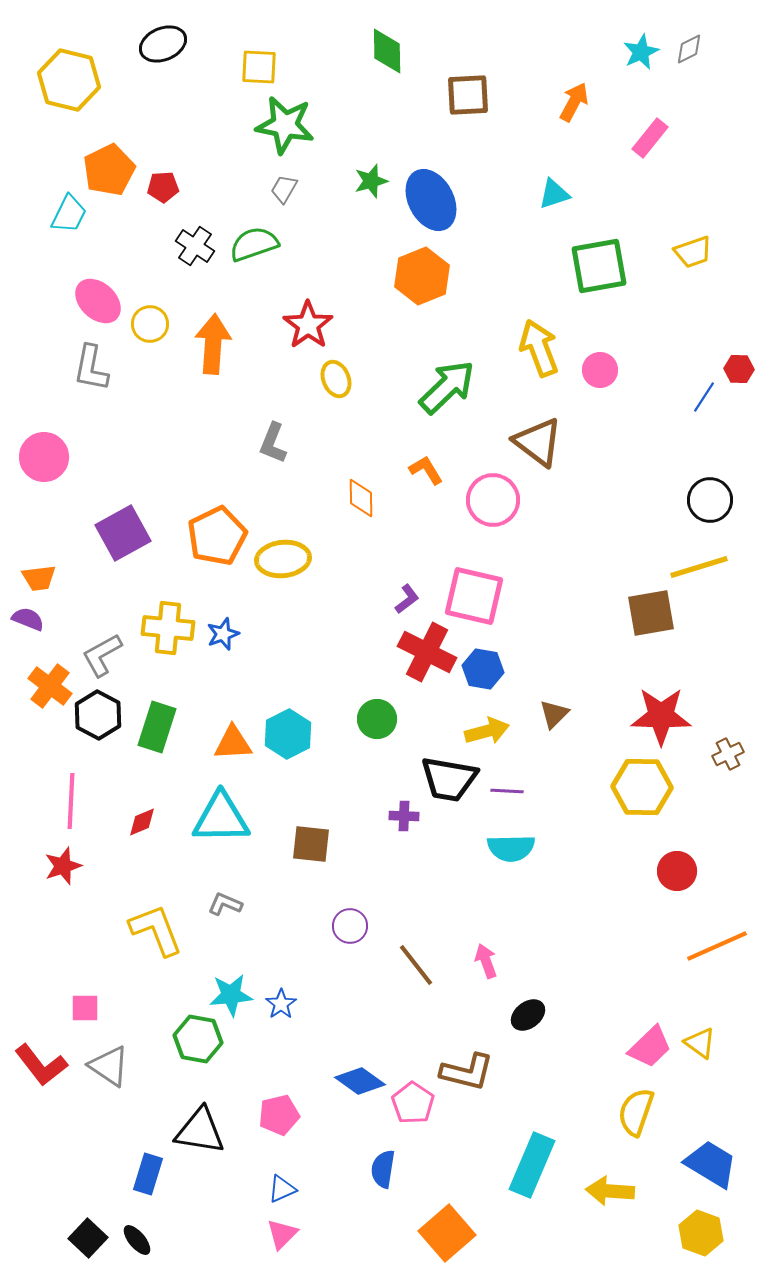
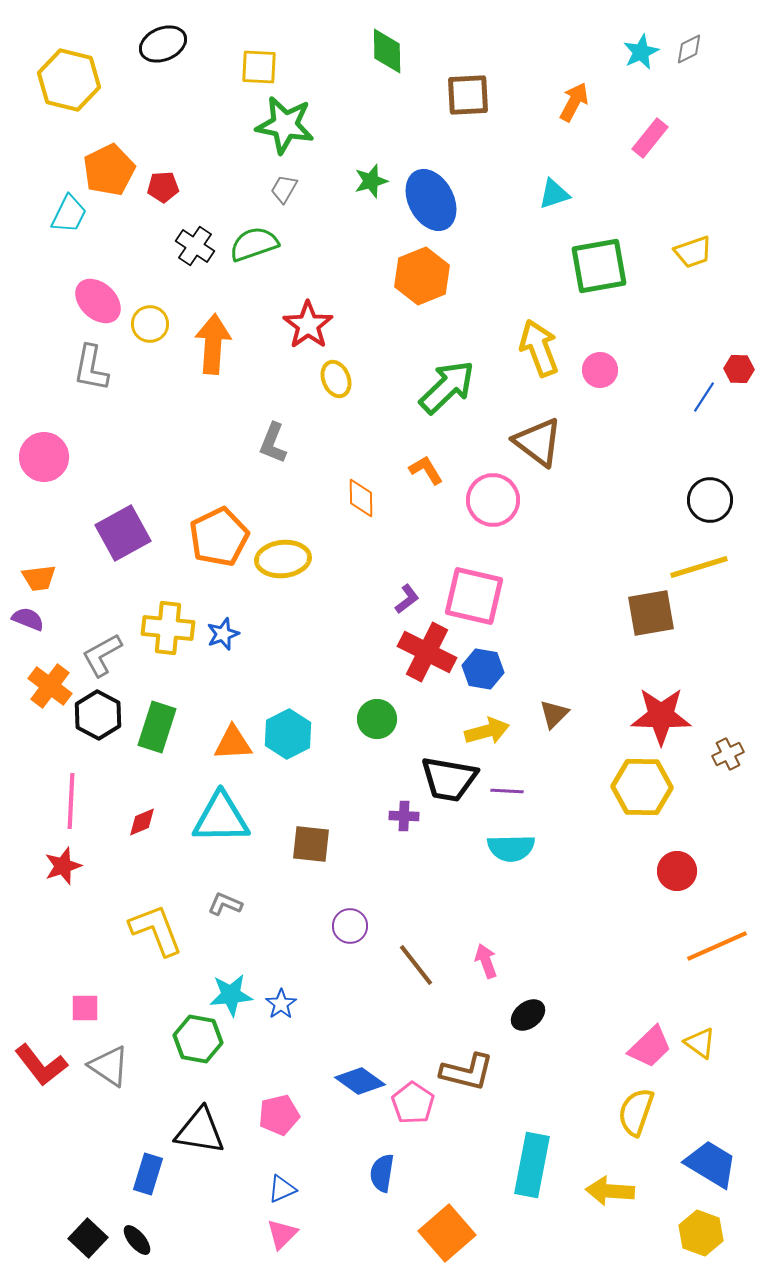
orange pentagon at (217, 536): moved 2 px right, 1 px down
cyan rectangle at (532, 1165): rotated 12 degrees counterclockwise
blue semicircle at (383, 1169): moved 1 px left, 4 px down
